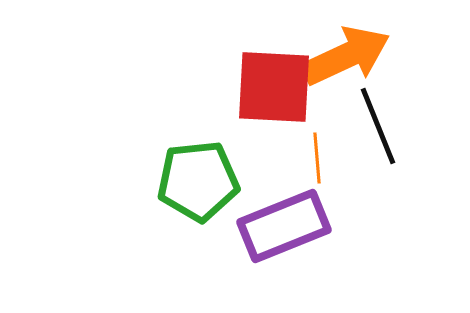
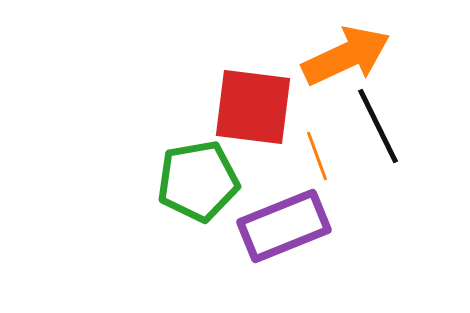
red square: moved 21 px left, 20 px down; rotated 4 degrees clockwise
black line: rotated 4 degrees counterclockwise
orange line: moved 2 px up; rotated 15 degrees counterclockwise
green pentagon: rotated 4 degrees counterclockwise
